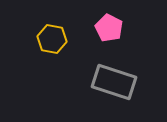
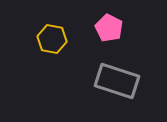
gray rectangle: moved 3 px right, 1 px up
